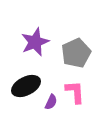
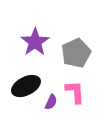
purple star: rotated 12 degrees counterclockwise
